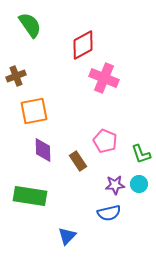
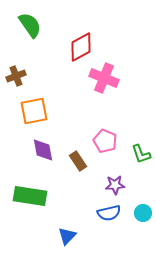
red diamond: moved 2 px left, 2 px down
purple diamond: rotated 10 degrees counterclockwise
cyan circle: moved 4 px right, 29 px down
